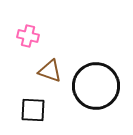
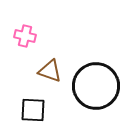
pink cross: moved 3 px left
